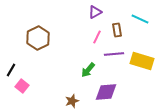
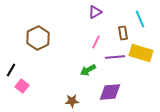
cyan line: rotated 42 degrees clockwise
brown rectangle: moved 6 px right, 3 px down
pink line: moved 1 px left, 5 px down
purple line: moved 1 px right, 3 px down
yellow rectangle: moved 1 px left, 8 px up
green arrow: rotated 21 degrees clockwise
purple diamond: moved 4 px right
brown star: rotated 16 degrees clockwise
